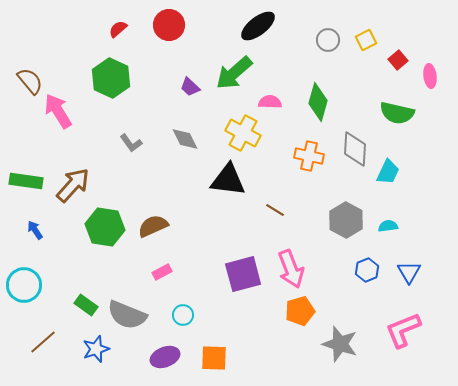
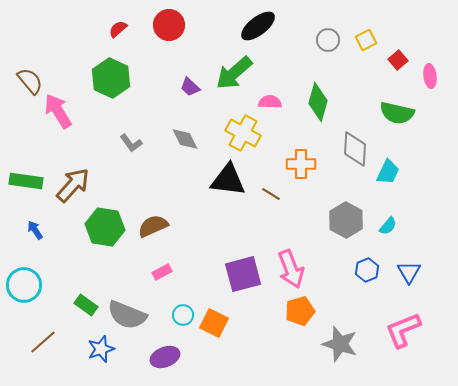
orange cross at (309, 156): moved 8 px left, 8 px down; rotated 12 degrees counterclockwise
brown line at (275, 210): moved 4 px left, 16 px up
cyan semicircle at (388, 226): rotated 138 degrees clockwise
blue star at (96, 349): moved 5 px right
orange square at (214, 358): moved 35 px up; rotated 24 degrees clockwise
